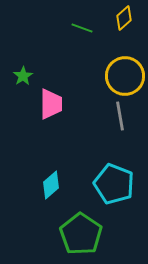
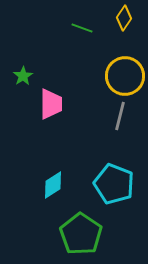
yellow diamond: rotated 15 degrees counterclockwise
gray line: rotated 24 degrees clockwise
cyan diamond: moved 2 px right; rotated 8 degrees clockwise
